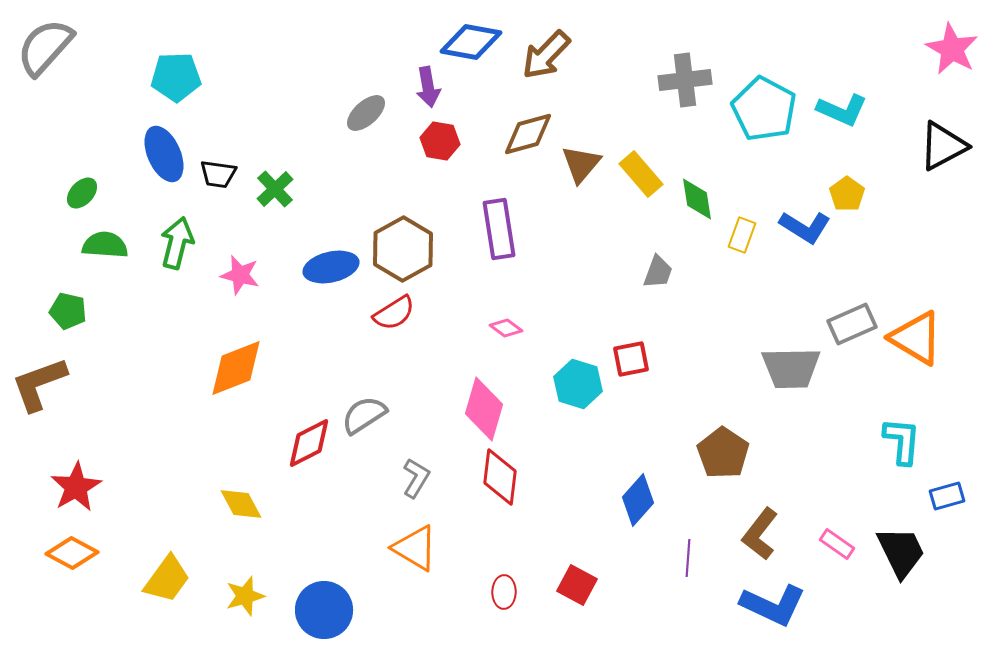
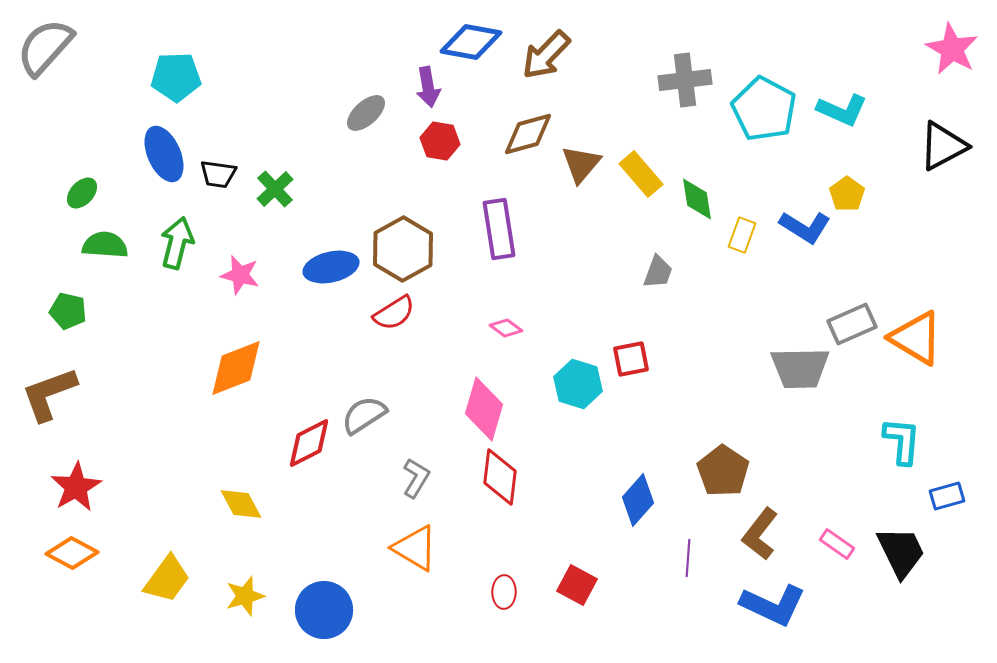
gray trapezoid at (791, 368): moved 9 px right
brown L-shape at (39, 384): moved 10 px right, 10 px down
brown pentagon at (723, 453): moved 18 px down
